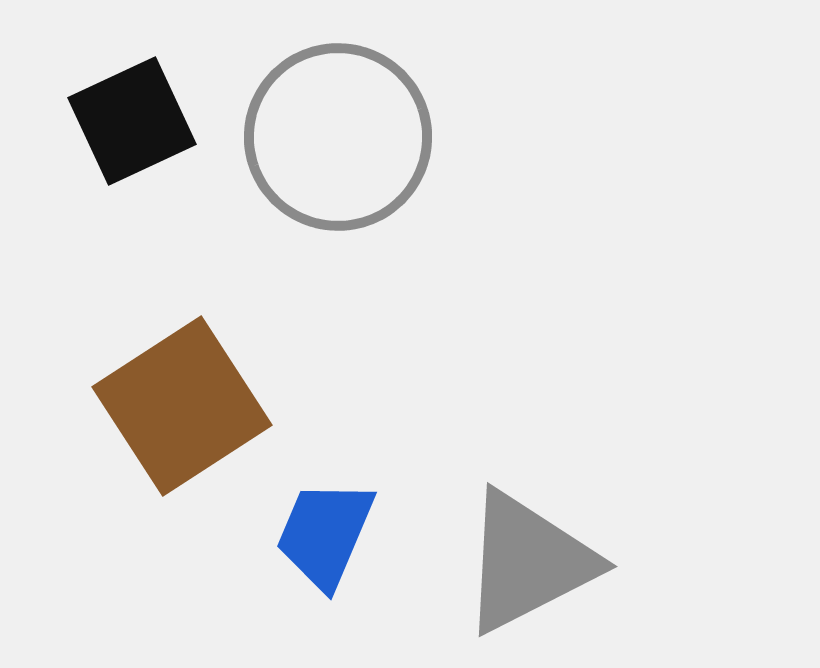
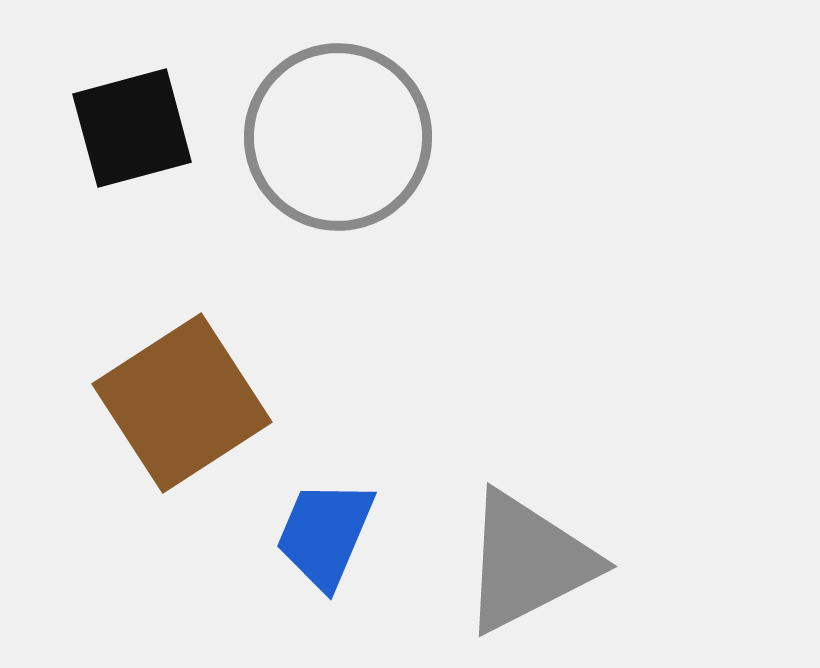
black square: moved 7 px down; rotated 10 degrees clockwise
brown square: moved 3 px up
